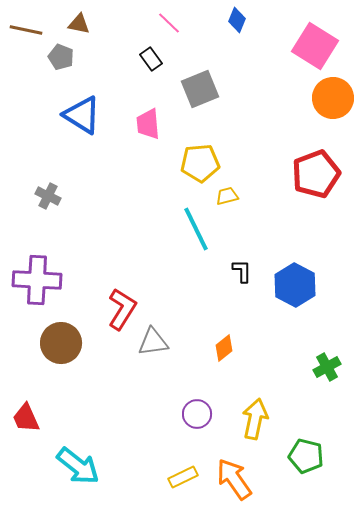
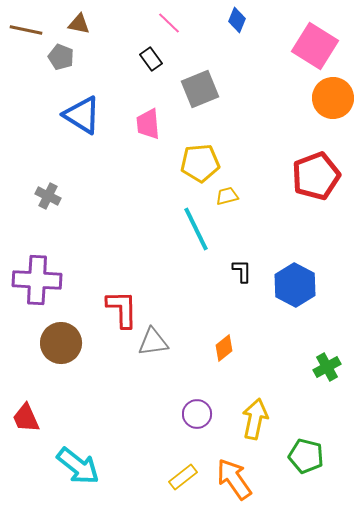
red pentagon: moved 2 px down
red L-shape: rotated 33 degrees counterclockwise
yellow rectangle: rotated 12 degrees counterclockwise
